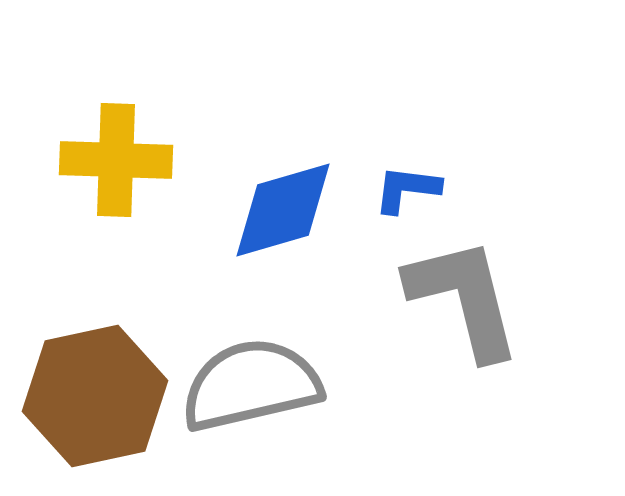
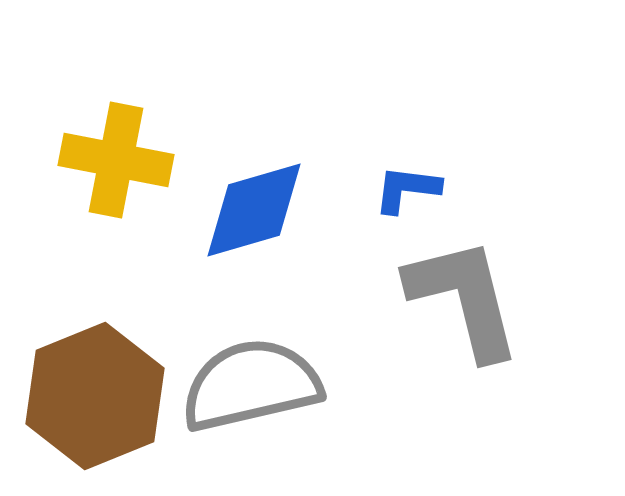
yellow cross: rotated 9 degrees clockwise
blue diamond: moved 29 px left
brown hexagon: rotated 10 degrees counterclockwise
